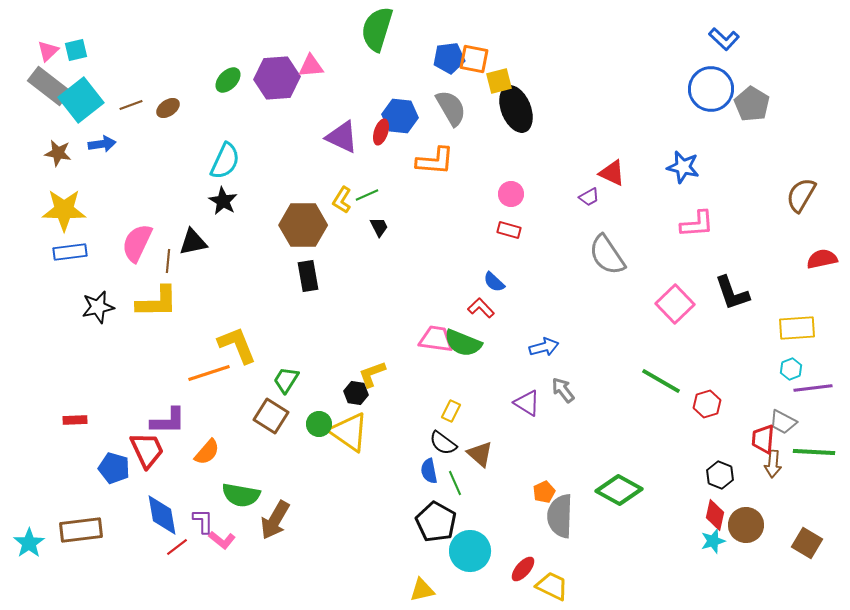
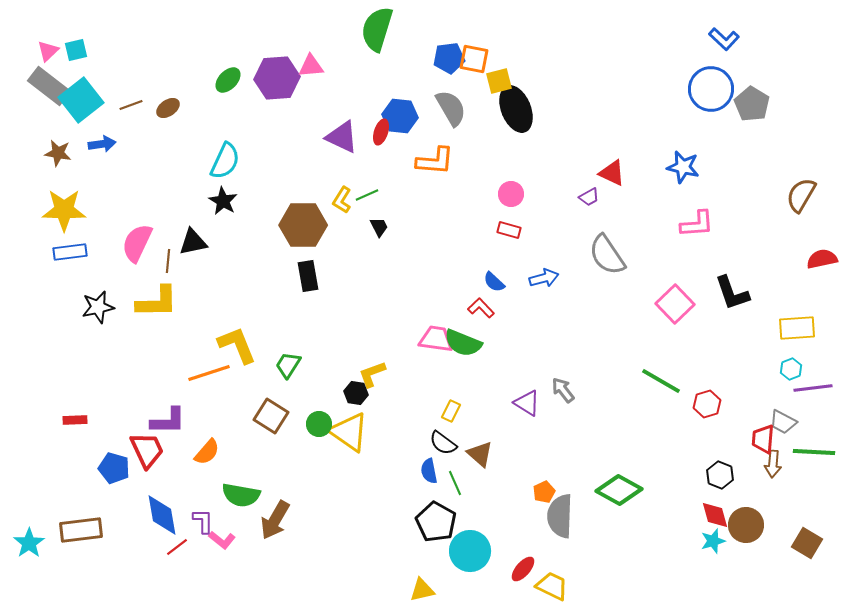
blue arrow at (544, 347): moved 69 px up
green trapezoid at (286, 380): moved 2 px right, 15 px up
red diamond at (715, 515): rotated 28 degrees counterclockwise
